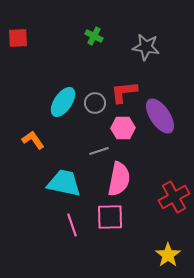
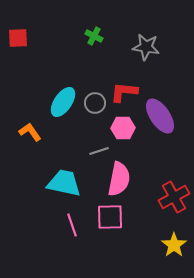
red L-shape: rotated 12 degrees clockwise
orange L-shape: moved 3 px left, 8 px up
yellow star: moved 6 px right, 10 px up
